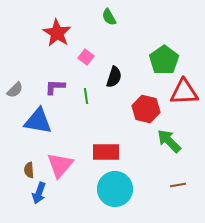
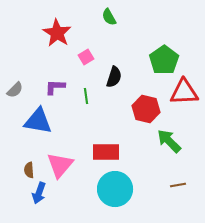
pink square: rotated 21 degrees clockwise
